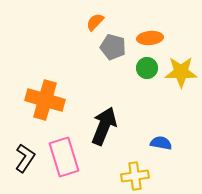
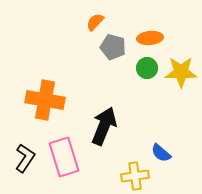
orange cross: rotated 6 degrees counterclockwise
blue semicircle: moved 10 px down; rotated 150 degrees counterclockwise
